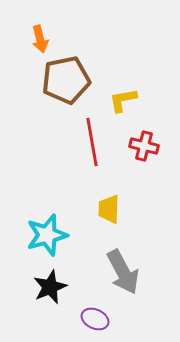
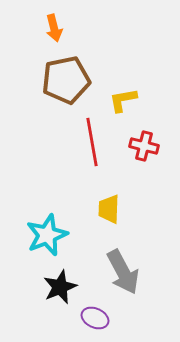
orange arrow: moved 14 px right, 11 px up
cyan star: rotated 6 degrees counterclockwise
black star: moved 10 px right
purple ellipse: moved 1 px up
